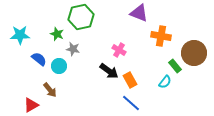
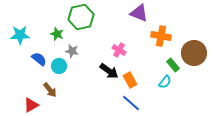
gray star: moved 1 px left, 2 px down
green rectangle: moved 2 px left, 1 px up
